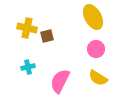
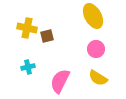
yellow ellipse: moved 1 px up
